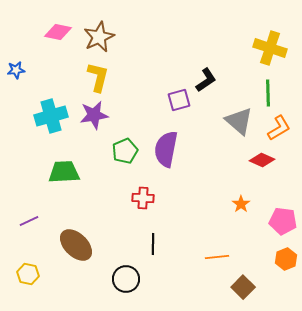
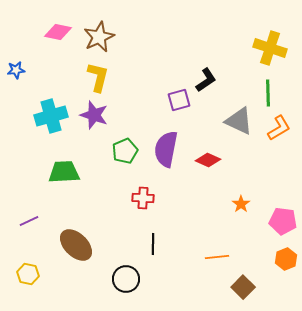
purple star: rotated 28 degrees clockwise
gray triangle: rotated 16 degrees counterclockwise
red diamond: moved 54 px left
